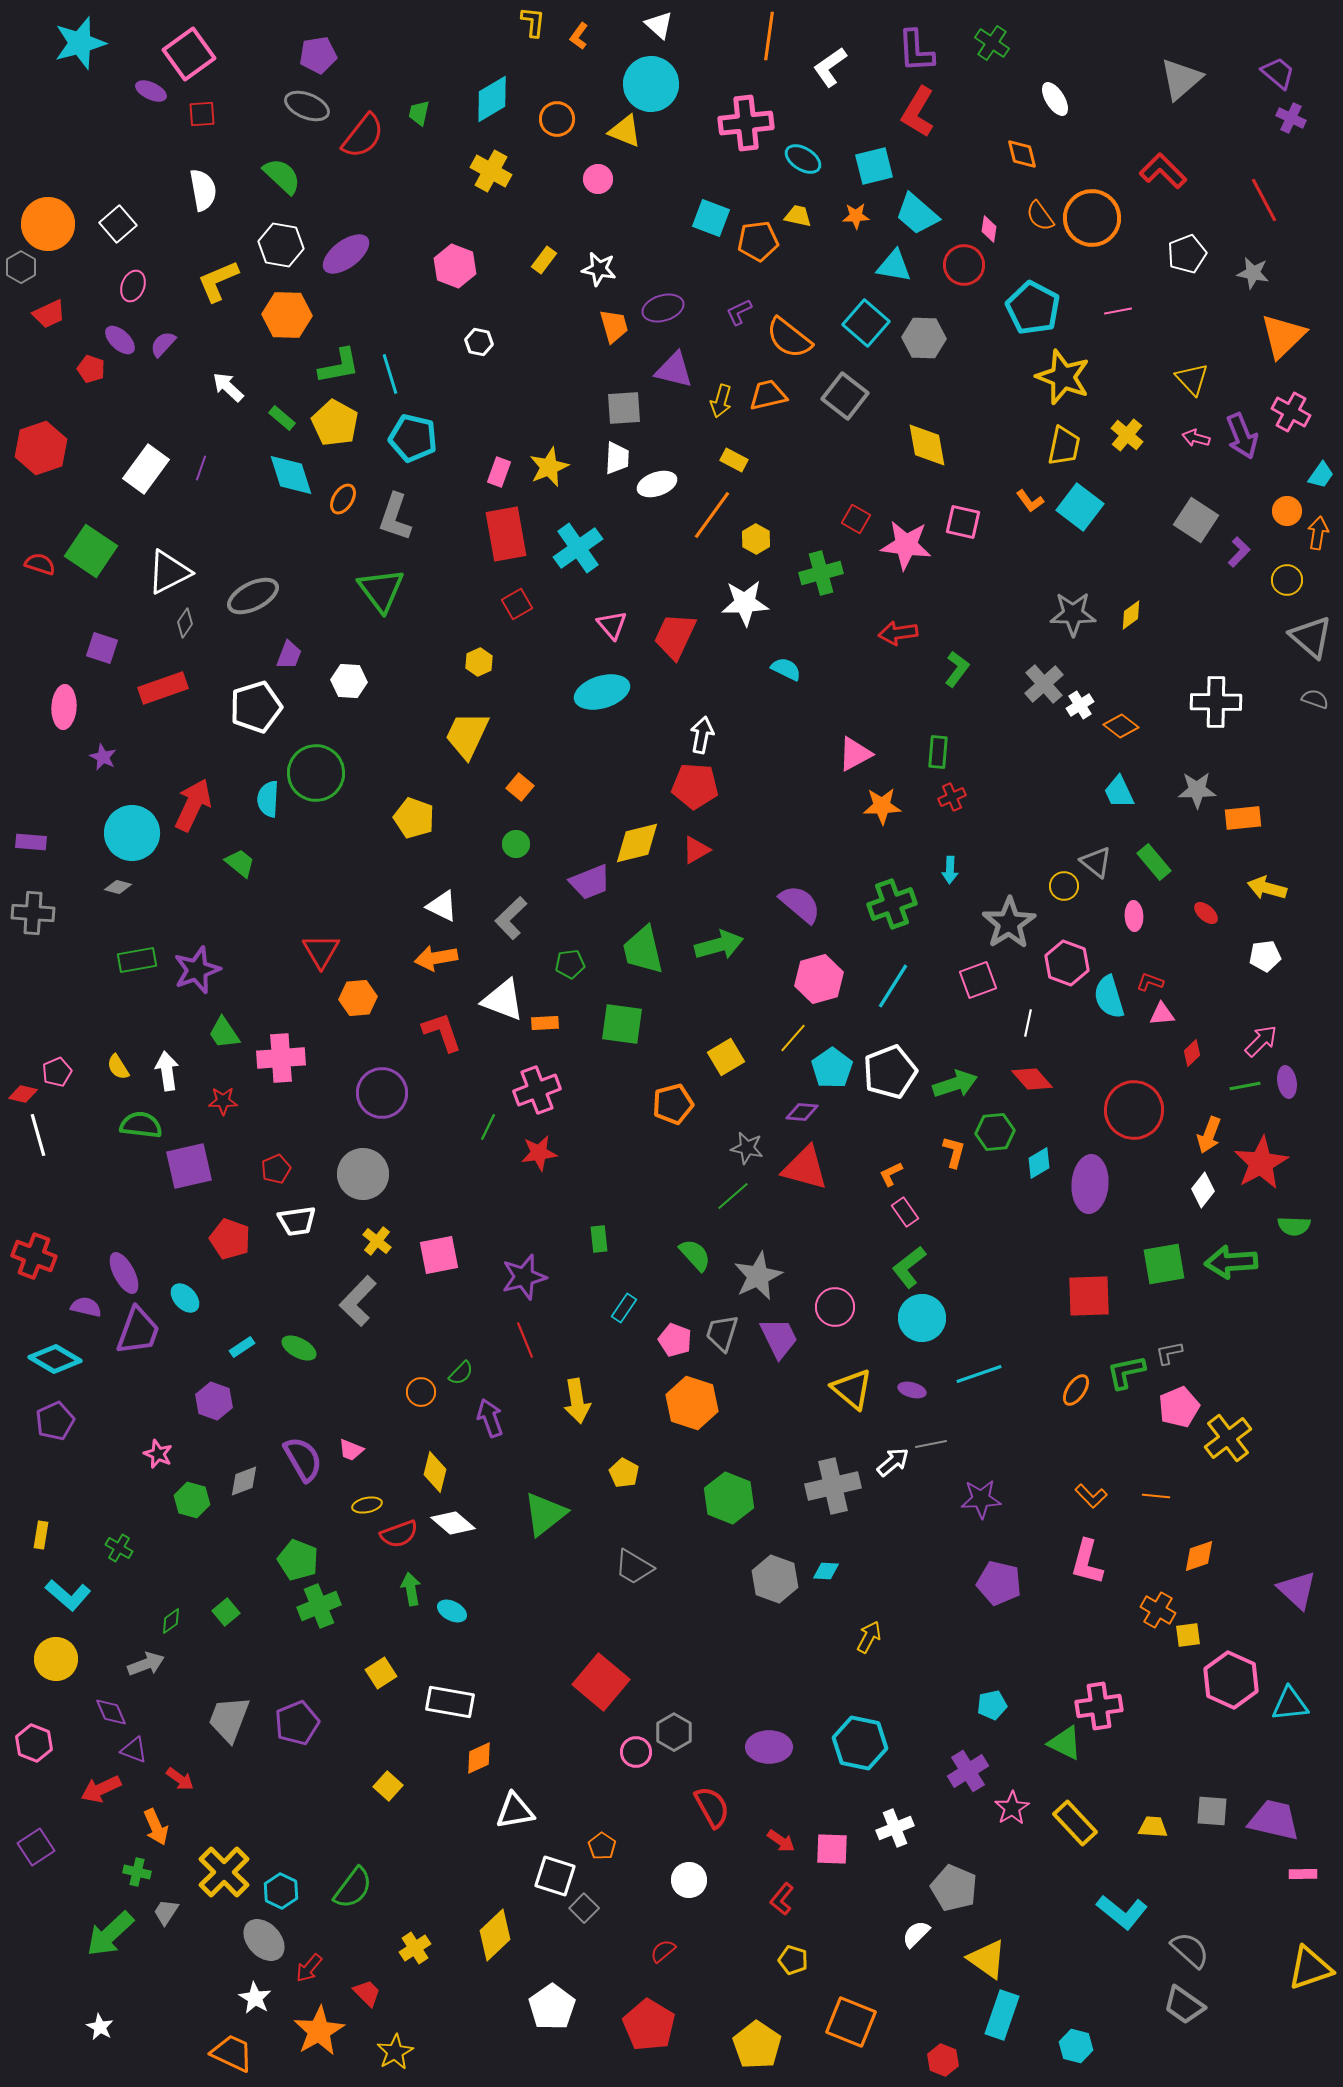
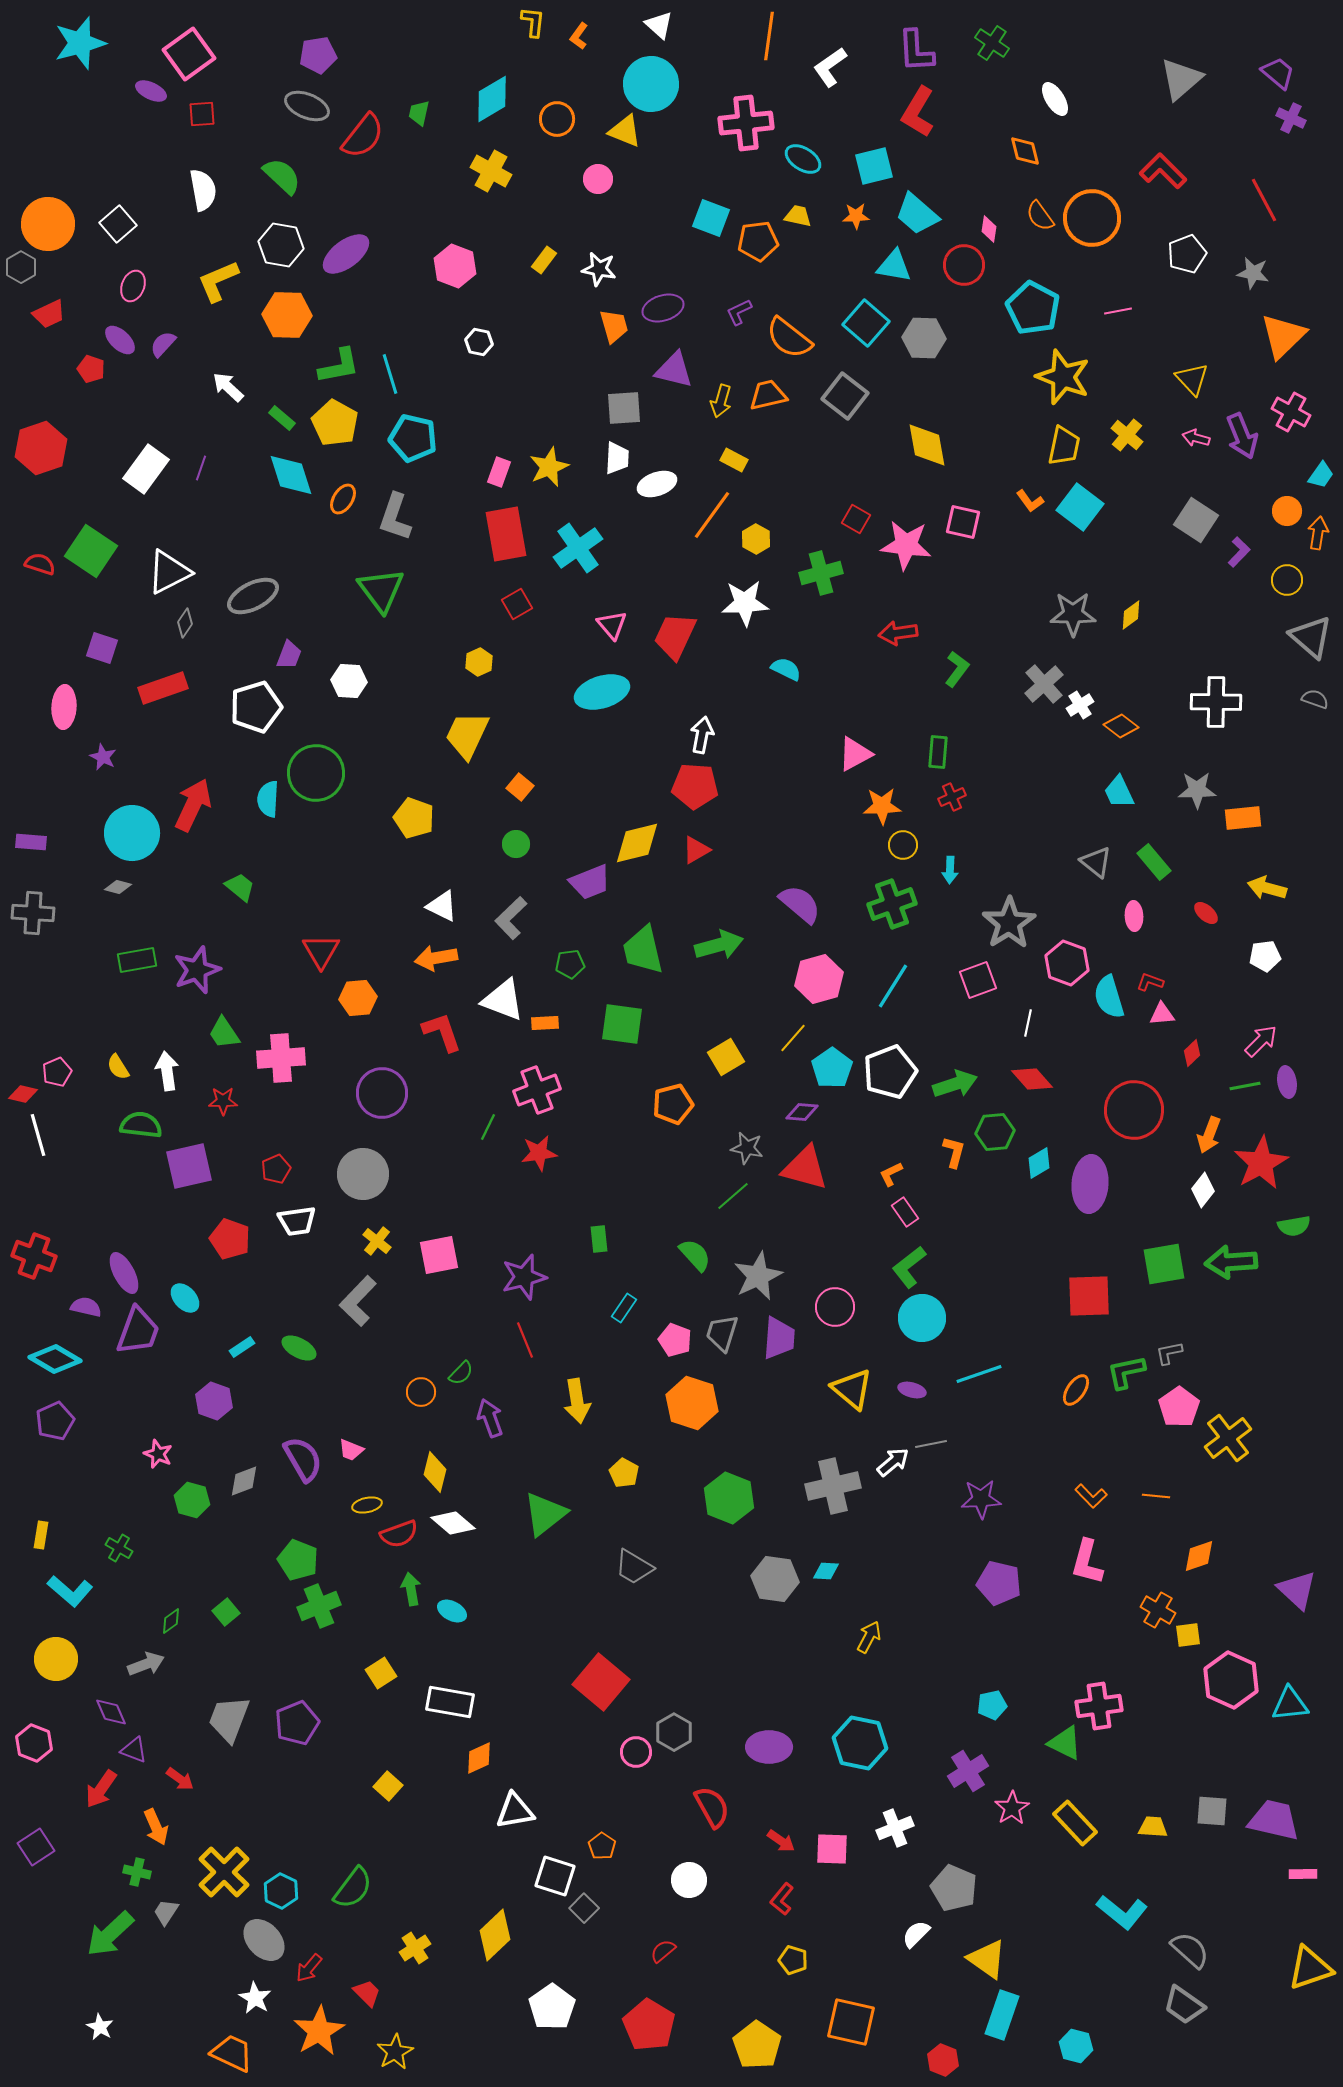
orange diamond at (1022, 154): moved 3 px right, 3 px up
green trapezoid at (240, 863): moved 24 px down
yellow circle at (1064, 886): moved 161 px left, 41 px up
green semicircle at (1294, 1226): rotated 12 degrees counterclockwise
purple trapezoid at (779, 1338): rotated 30 degrees clockwise
pink pentagon at (1179, 1407): rotated 12 degrees counterclockwise
gray hexagon at (775, 1579): rotated 12 degrees counterclockwise
cyan L-shape at (68, 1595): moved 2 px right, 4 px up
red arrow at (101, 1789): rotated 30 degrees counterclockwise
orange square at (851, 2022): rotated 9 degrees counterclockwise
